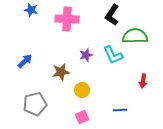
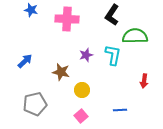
cyan L-shape: rotated 145 degrees counterclockwise
brown star: rotated 24 degrees clockwise
red arrow: moved 1 px right
pink square: moved 1 px left, 1 px up; rotated 16 degrees counterclockwise
